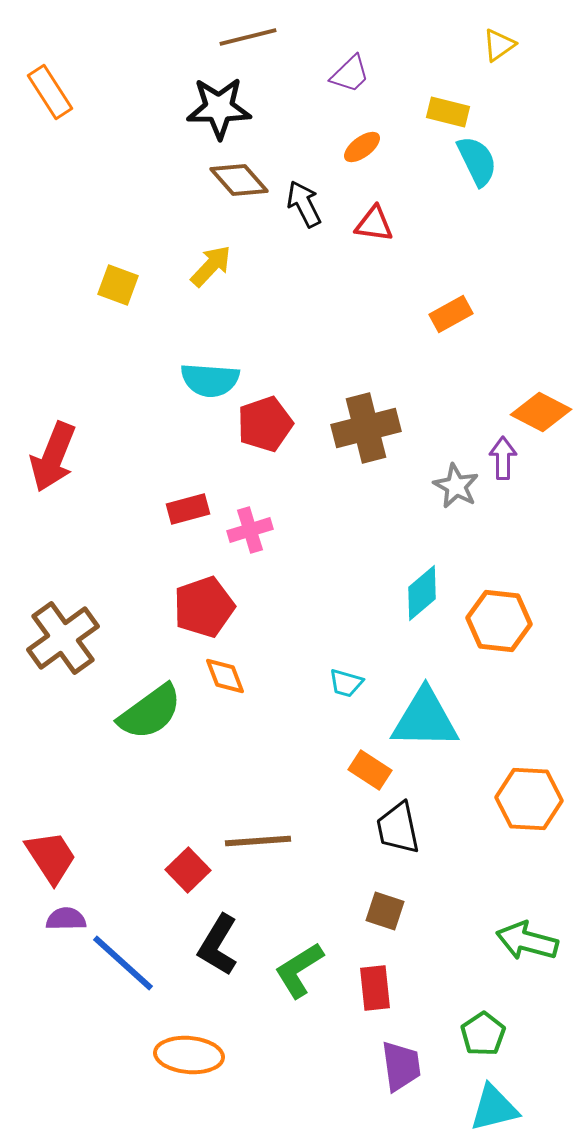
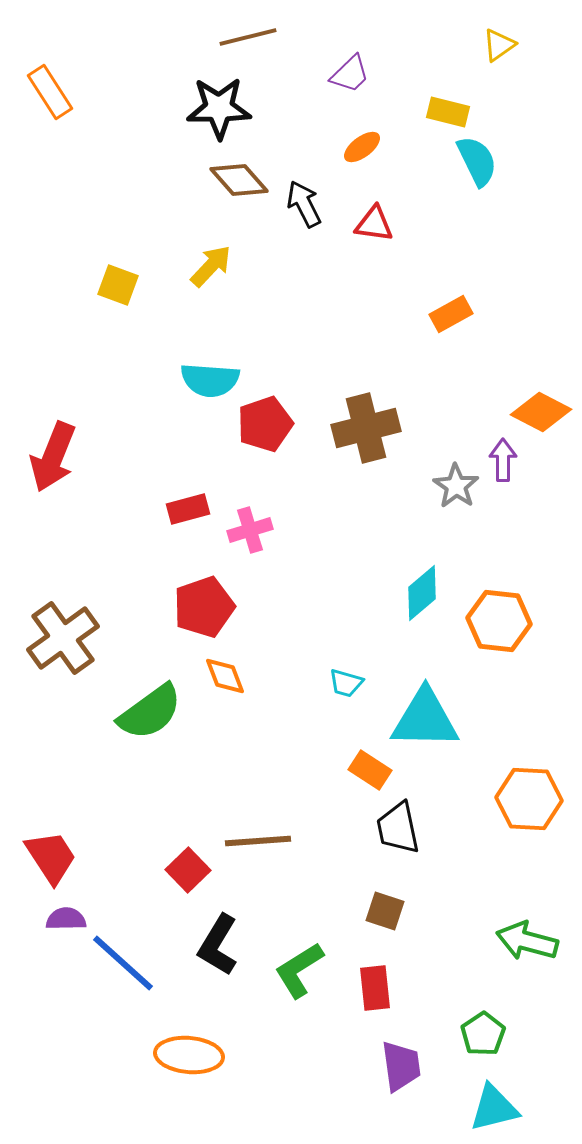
purple arrow at (503, 458): moved 2 px down
gray star at (456, 486): rotated 6 degrees clockwise
